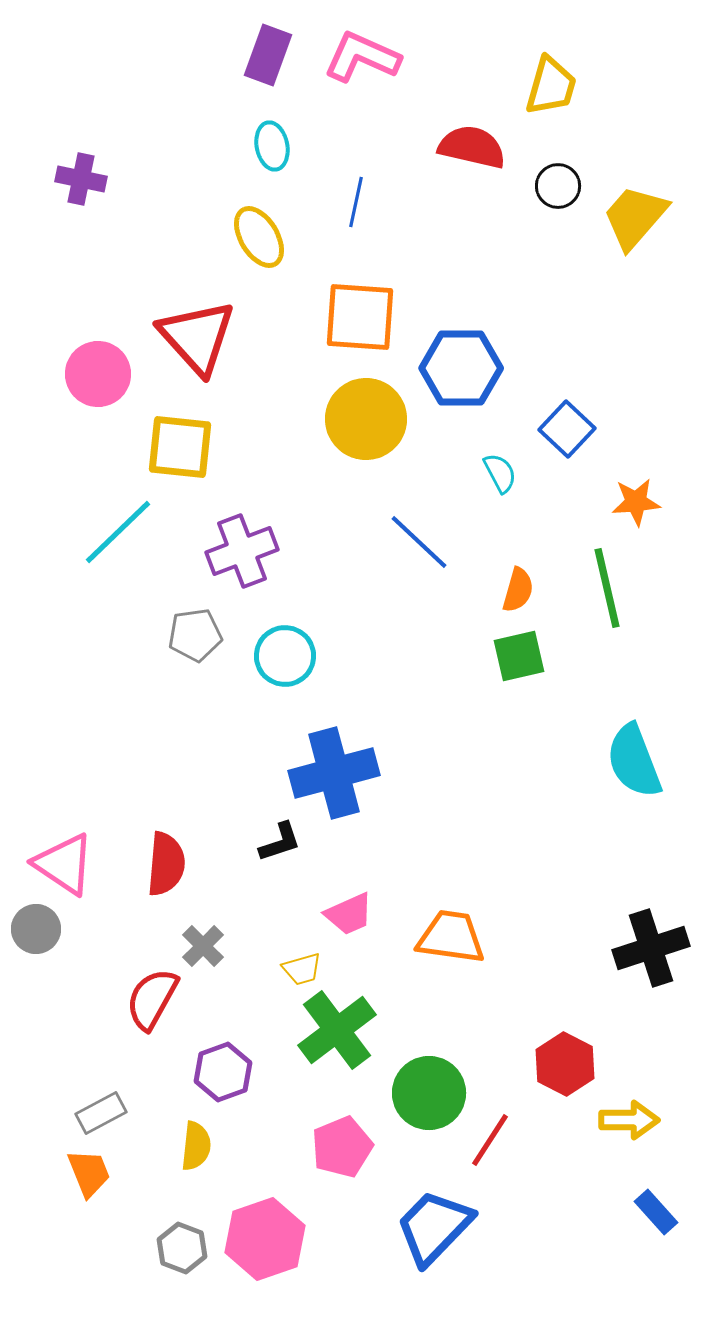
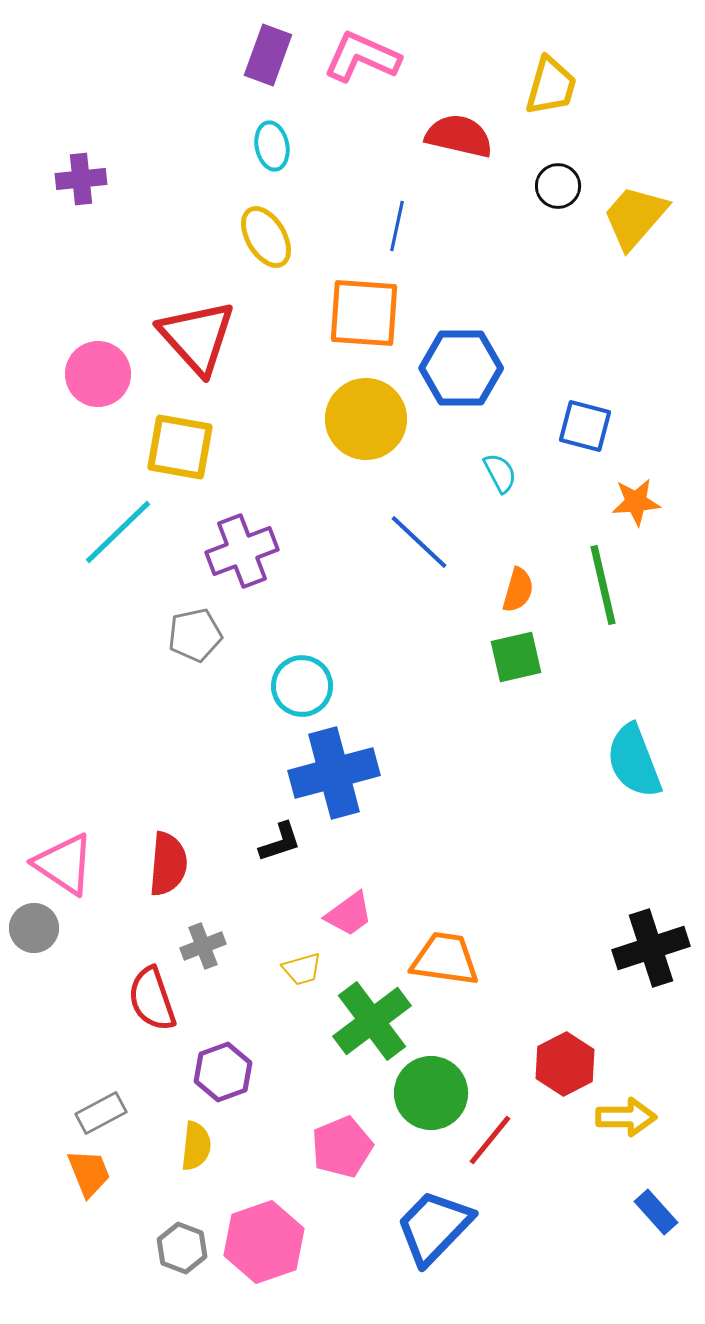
red semicircle at (472, 147): moved 13 px left, 11 px up
purple cross at (81, 179): rotated 18 degrees counterclockwise
blue line at (356, 202): moved 41 px right, 24 px down
yellow ellipse at (259, 237): moved 7 px right
orange square at (360, 317): moved 4 px right, 4 px up
blue square at (567, 429): moved 18 px right, 3 px up; rotated 28 degrees counterclockwise
yellow square at (180, 447): rotated 4 degrees clockwise
green line at (607, 588): moved 4 px left, 3 px up
gray pentagon at (195, 635): rotated 4 degrees counterclockwise
cyan circle at (285, 656): moved 17 px right, 30 px down
green square at (519, 656): moved 3 px left, 1 px down
red semicircle at (166, 864): moved 2 px right
pink trapezoid at (349, 914): rotated 12 degrees counterclockwise
gray circle at (36, 929): moved 2 px left, 1 px up
orange trapezoid at (451, 937): moved 6 px left, 22 px down
gray cross at (203, 946): rotated 24 degrees clockwise
red semicircle at (152, 999): rotated 48 degrees counterclockwise
green cross at (337, 1030): moved 35 px right, 9 px up
red hexagon at (565, 1064): rotated 6 degrees clockwise
green circle at (429, 1093): moved 2 px right
yellow arrow at (629, 1120): moved 3 px left, 3 px up
red line at (490, 1140): rotated 6 degrees clockwise
pink hexagon at (265, 1239): moved 1 px left, 3 px down
